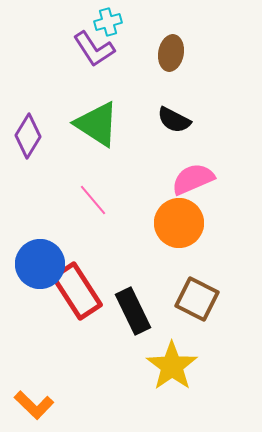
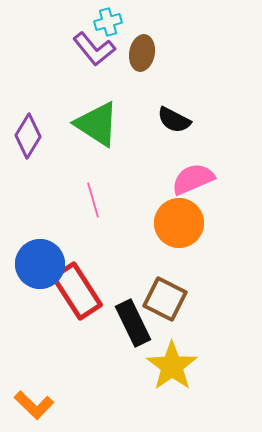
purple L-shape: rotated 6 degrees counterclockwise
brown ellipse: moved 29 px left
pink line: rotated 24 degrees clockwise
brown square: moved 32 px left
black rectangle: moved 12 px down
